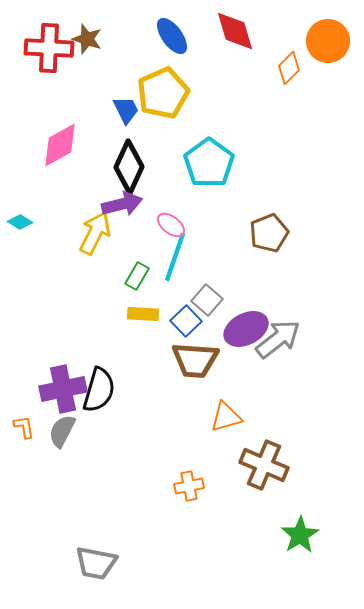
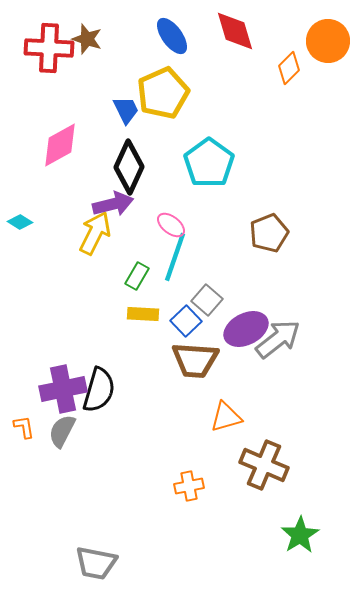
purple arrow: moved 9 px left
